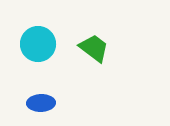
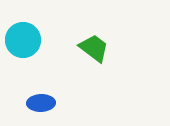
cyan circle: moved 15 px left, 4 px up
